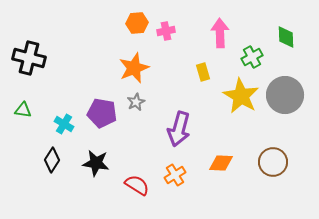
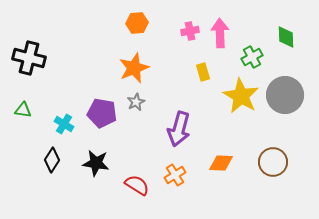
pink cross: moved 24 px right
